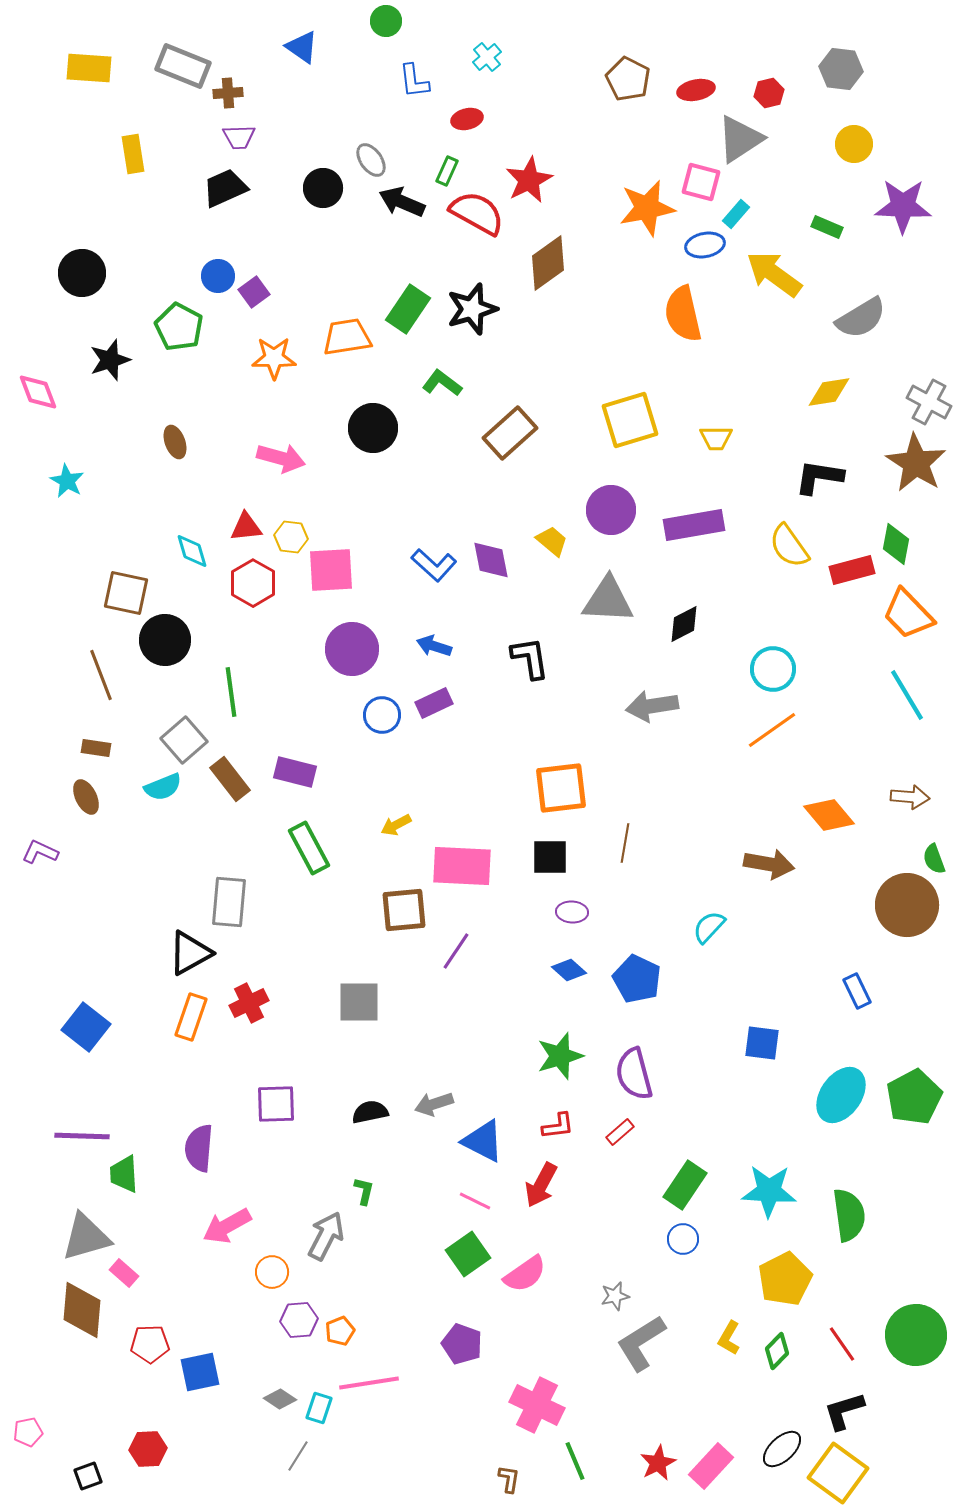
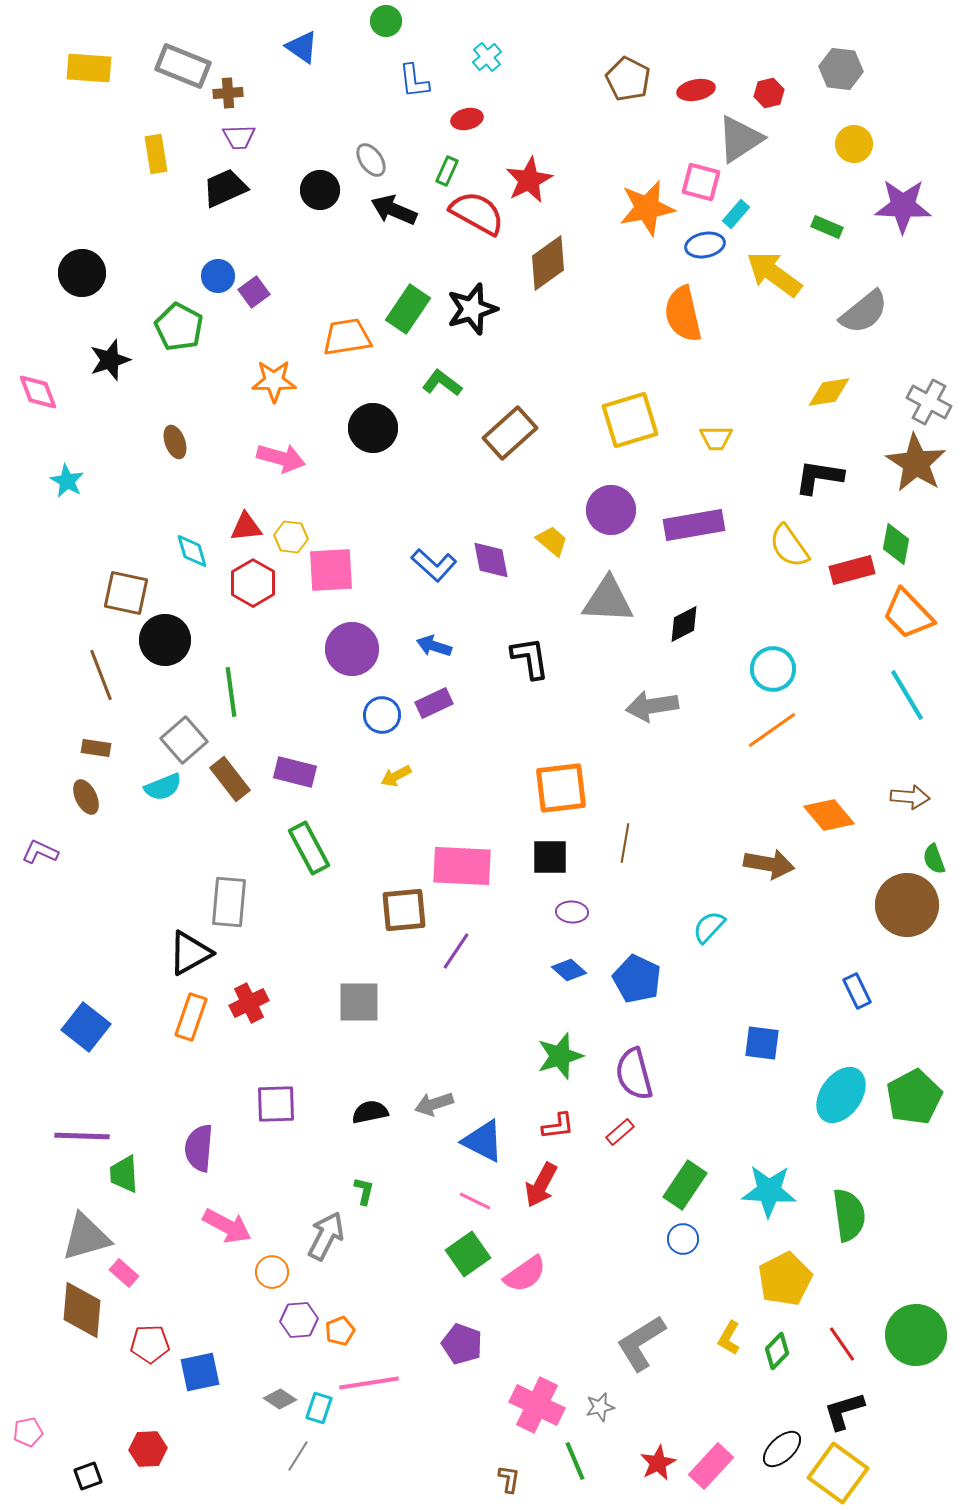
yellow rectangle at (133, 154): moved 23 px right
black circle at (323, 188): moved 3 px left, 2 px down
black arrow at (402, 202): moved 8 px left, 8 px down
gray semicircle at (861, 318): moved 3 px right, 6 px up; rotated 8 degrees counterclockwise
orange star at (274, 358): moved 23 px down
yellow arrow at (396, 825): moved 49 px up
pink arrow at (227, 1226): rotated 123 degrees counterclockwise
gray star at (615, 1296): moved 15 px left, 111 px down
